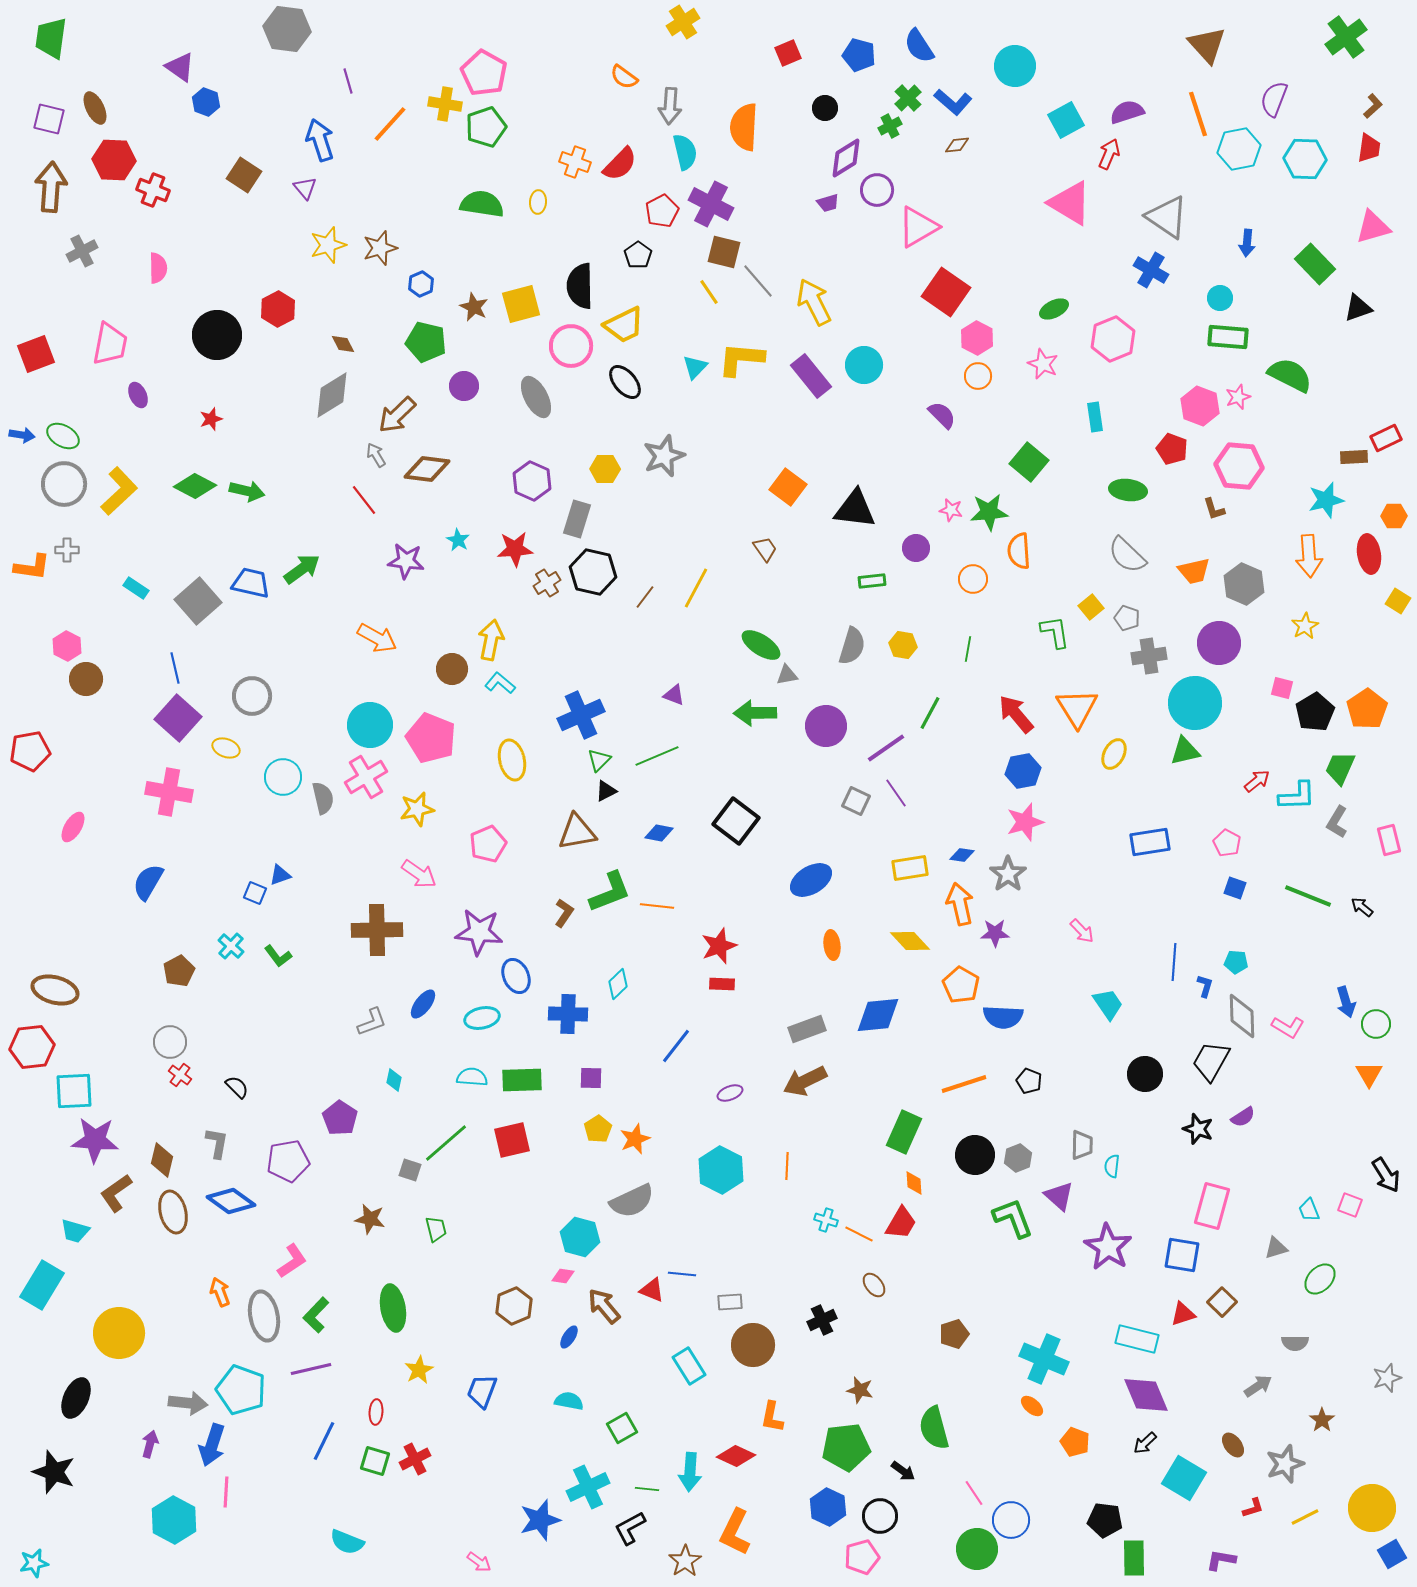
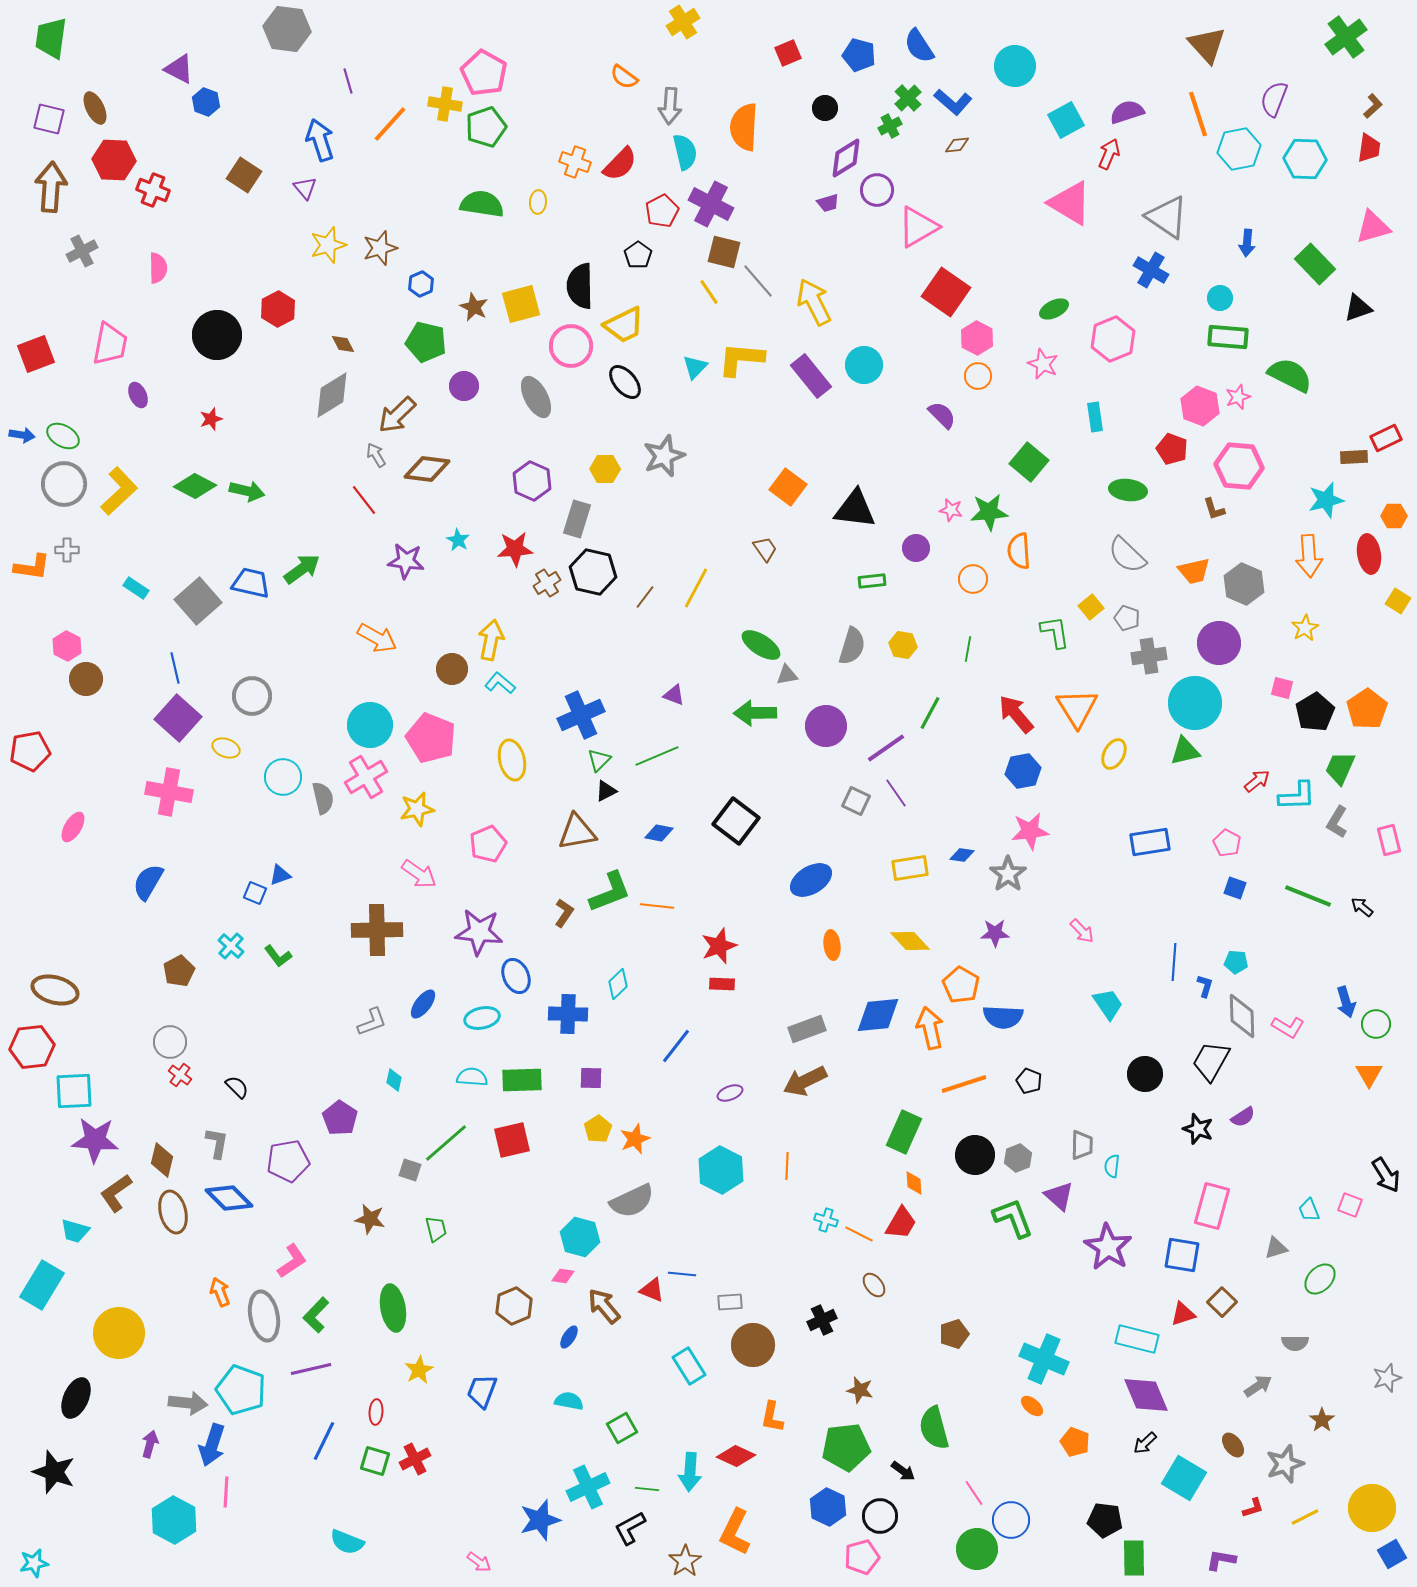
purple triangle at (180, 67): moved 1 px left, 2 px down; rotated 8 degrees counterclockwise
yellow star at (1305, 626): moved 2 px down
pink star at (1025, 822): moved 5 px right, 9 px down; rotated 9 degrees clockwise
orange arrow at (960, 904): moved 30 px left, 124 px down
blue diamond at (231, 1201): moved 2 px left, 3 px up; rotated 9 degrees clockwise
